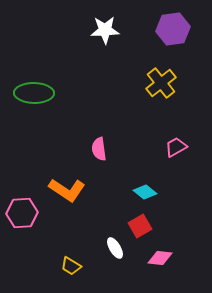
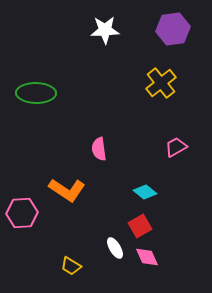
green ellipse: moved 2 px right
pink diamond: moved 13 px left, 1 px up; rotated 60 degrees clockwise
